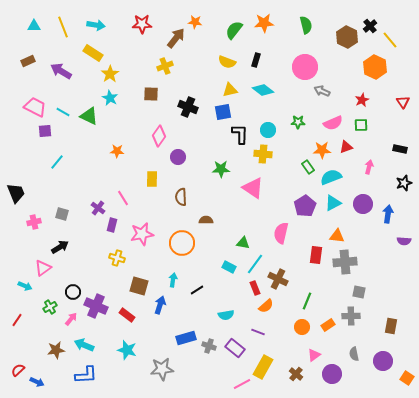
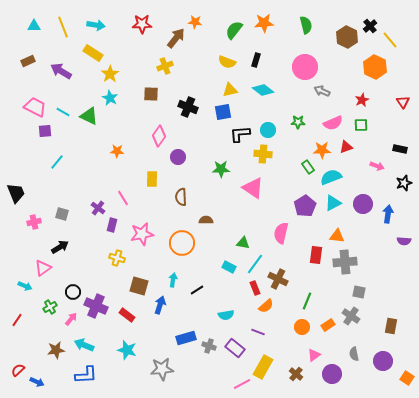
black L-shape at (240, 134): rotated 95 degrees counterclockwise
pink arrow at (369, 167): moved 8 px right, 1 px up; rotated 96 degrees clockwise
gray cross at (351, 316): rotated 36 degrees clockwise
